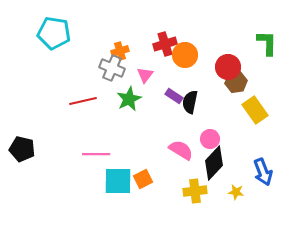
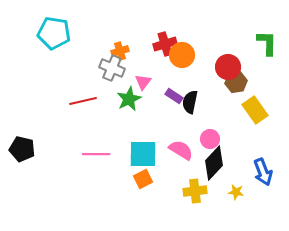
orange circle: moved 3 px left
pink triangle: moved 2 px left, 7 px down
cyan square: moved 25 px right, 27 px up
